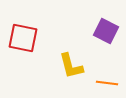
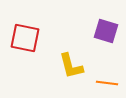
purple square: rotated 10 degrees counterclockwise
red square: moved 2 px right
